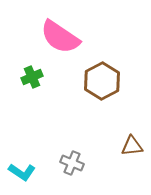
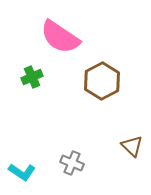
brown triangle: rotated 50 degrees clockwise
